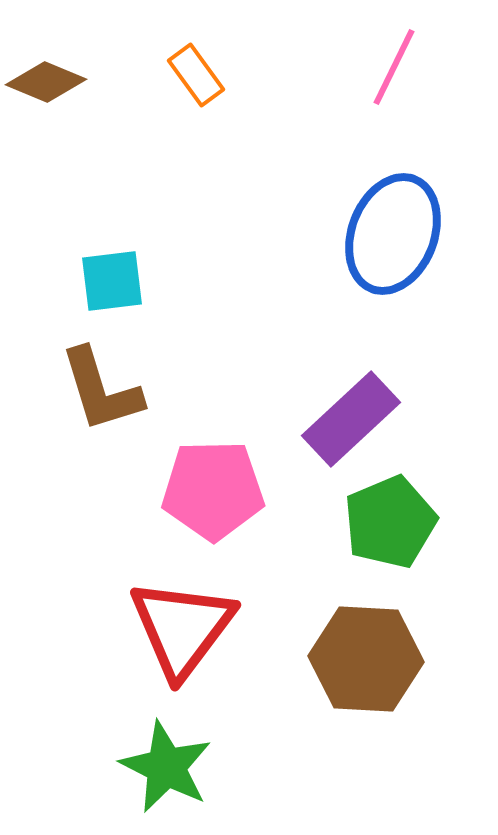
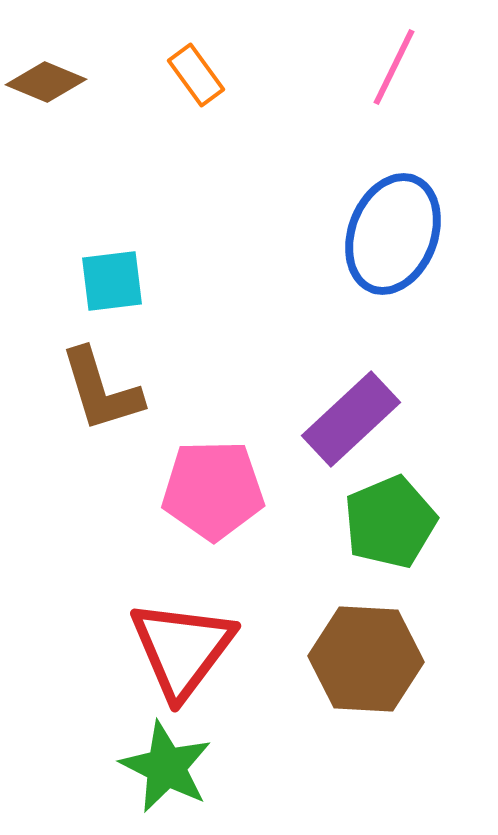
red triangle: moved 21 px down
